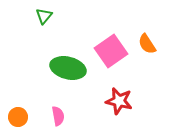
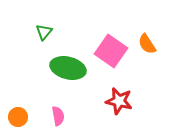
green triangle: moved 16 px down
pink square: rotated 20 degrees counterclockwise
